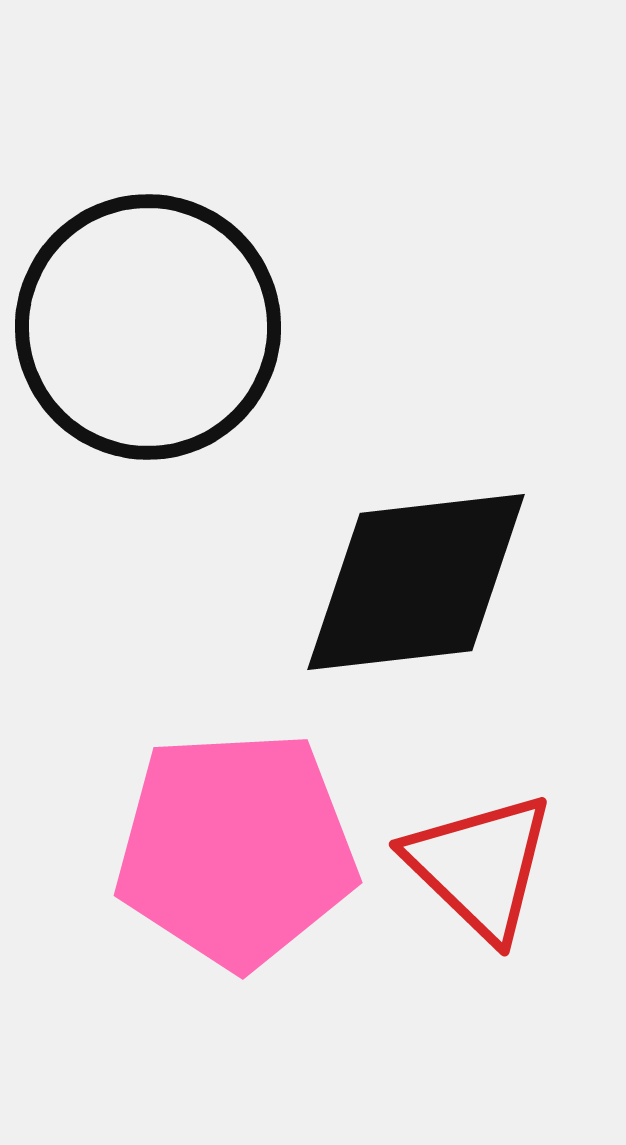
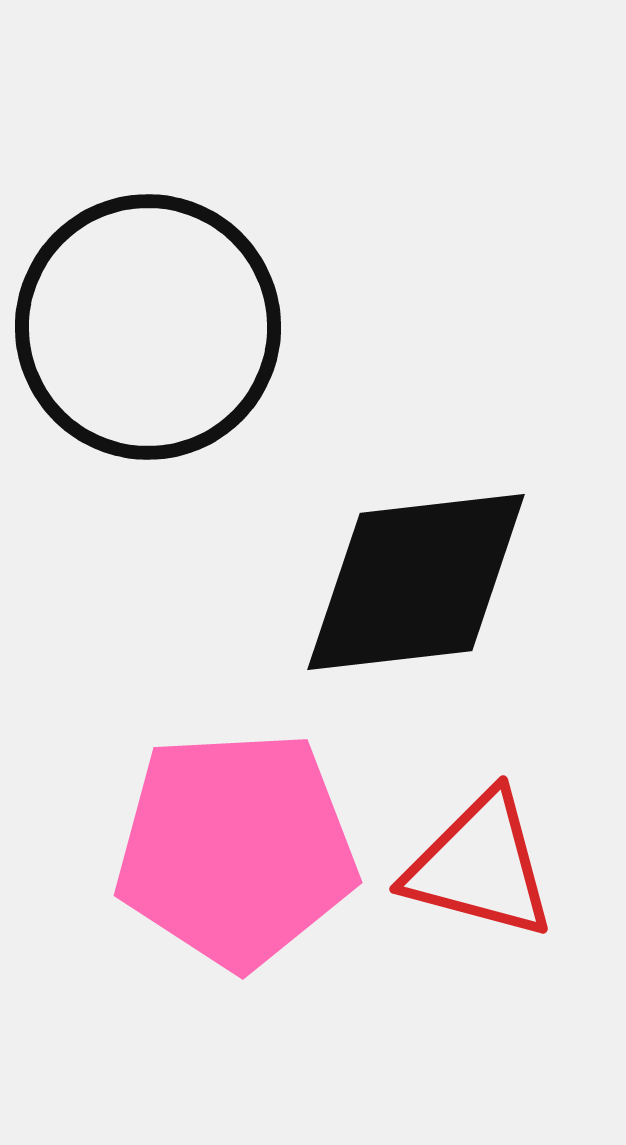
red triangle: rotated 29 degrees counterclockwise
